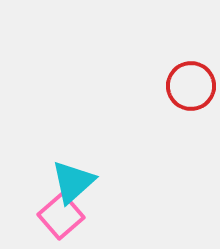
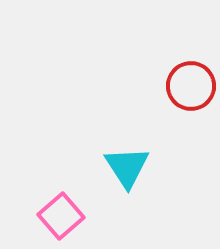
cyan triangle: moved 54 px right, 15 px up; rotated 21 degrees counterclockwise
